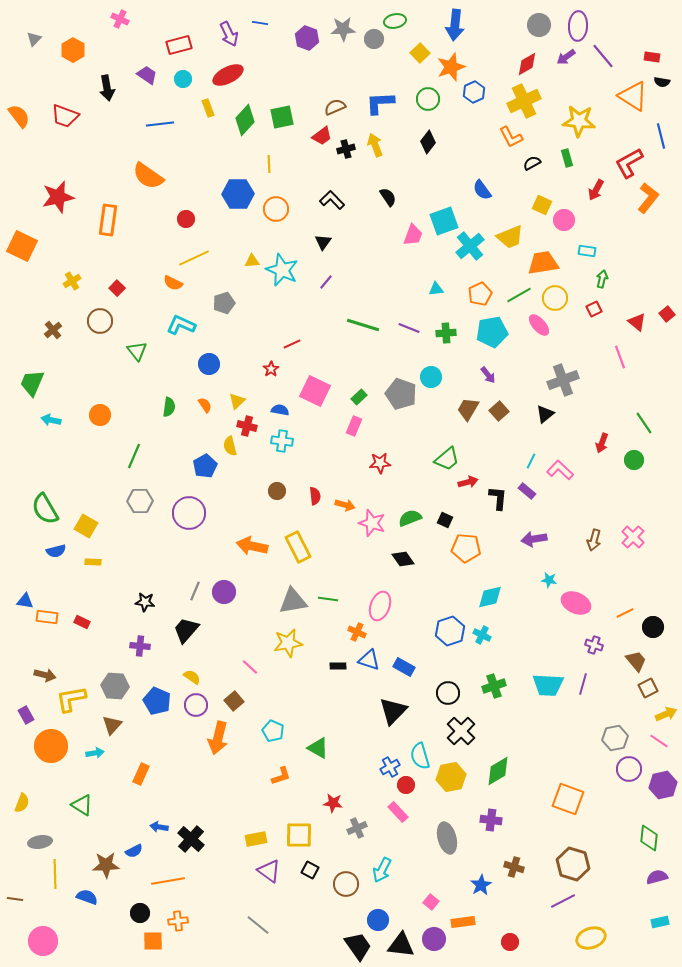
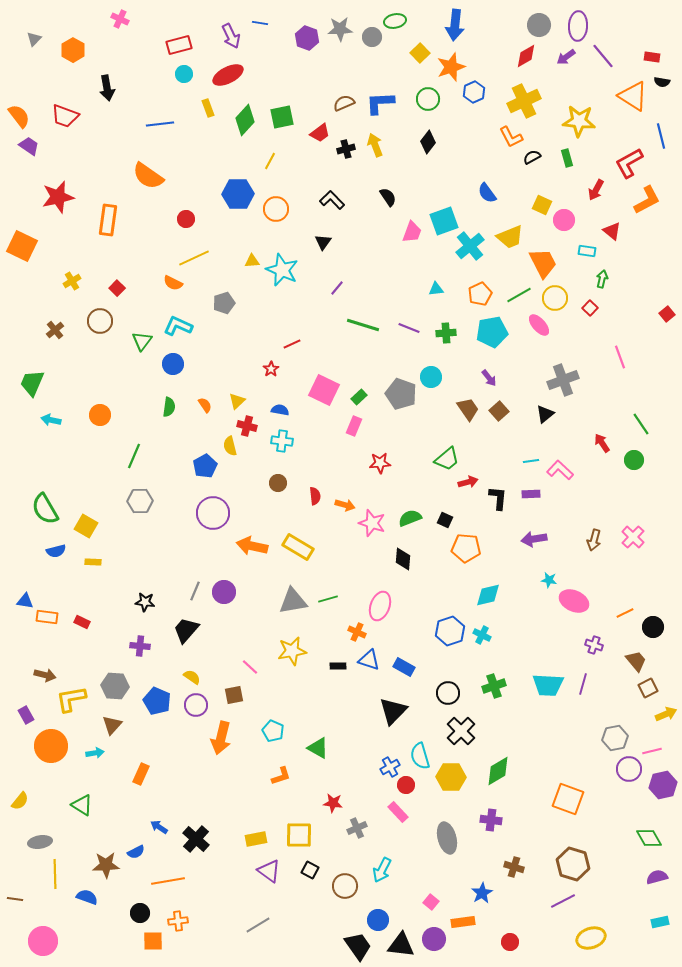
gray star at (343, 29): moved 3 px left
purple arrow at (229, 34): moved 2 px right, 2 px down
gray circle at (374, 39): moved 2 px left, 2 px up
red diamond at (527, 64): moved 1 px left, 8 px up
purple trapezoid at (147, 75): moved 118 px left, 71 px down
cyan circle at (183, 79): moved 1 px right, 5 px up
brown semicircle at (335, 107): moved 9 px right, 4 px up
red trapezoid at (322, 136): moved 2 px left, 3 px up
black semicircle at (532, 163): moved 6 px up
yellow line at (269, 164): moved 1 px right, 3 px up; rotated 30 degrees clockwise
blue semicircle at (482, 190): moved 5 px right, 3 px down
orange L-shape at (648, 198): moved 1 px left, 2 px down; rotated 24 degrees clockwise
pink trapezoid at (413, 235): moved 1 px left, 3 px up
orange trapezoid at (543, 263): rotated 72 degrees clockwise
purple line at (326, 282): moved 11 px right, 6 px down
red square at (594, 309): moved 4 px left, 1 px up; rotated 21 degrees counterclockwise
red triangle at (637, 322): moved 25 px left, 91 px up
cyan L-shape at (181, 325): moved 3 px left, 1 px down
brown cross at (53, 330): moved 2 px right
green triangle at (137, 351): moved 5 px right, 10 px up; rotated 15 degrees clockwise
blue circle at (209, 364): moved 36 px left
purple arrow at (488, 375): moved 1 px right, 3 px down
pink square at (315, 391): moved 9 px right, 1 px up
brown trapezoid at (468, 409): rotated 115 degrees clockwise
green line at (644, 423): moved 3 px left, 1 px down
red arrow at (602, 443): rotated 126 degrees clockwise
cyan line at (531, 461): rotated 56 degrees clockwise
brown circle at (277, 491): moved 1 px right, 8 px up
purple rectangle at (527, 491): moved 4 px right, 3 px down; rotated 42 degrees counterclockwise
purple circle at (189, 513): moved 24 px right
yellow rectangle at (298, 547): rotated 32 degrees counterclockwise
black diamond at (403, 559): rotated 40 degrees clockwise
cyan diamond at (490, 597): moved 2 px left, 2 px up
green line at (328, 599): rotated 24 degrees counterclockwise
pink ellipse at (576, 603): moved 2 px left, 2 px up
yellow star at (288, 643): moved 4 px right, 8 px down
brown square at (234, 701): moved 6 px up; rotated 30 degrees clockwise
orange arrow at (218, 738): moved 3 px right
pink line at (659, 741): moved 7 px left, 10 px down; rotated 48 degrees counterclockwise
yellow hexagon at (451, 777): rotated 12 degrees clockwise
yellow semicircle at (22, 803): moved 2 px left, 2 px up; rotated 18 degrees clockwise
blue arrow at (159, 827): rotated 24 degrees clockwise
green diamond at (649, 838): rotated 36 degrees counterclockwise
black cross at (191, 839): moved 5 px right
blue semicircle at (134, 851): moved 2 px right, 1 px down
brown circle at (346, 884): moved 1 px left, 2 px down
blue star at (481, 885): moved 1 px right, 8 px down
gray line at (258, 925): rotated 70 degrees counterclockwise
